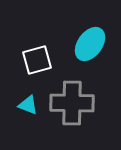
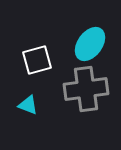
gray cross: moved 14 px right, 14 px up; rotated 9 degrees counterclockwise
